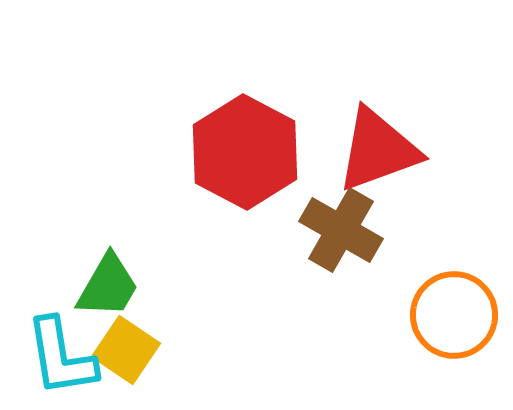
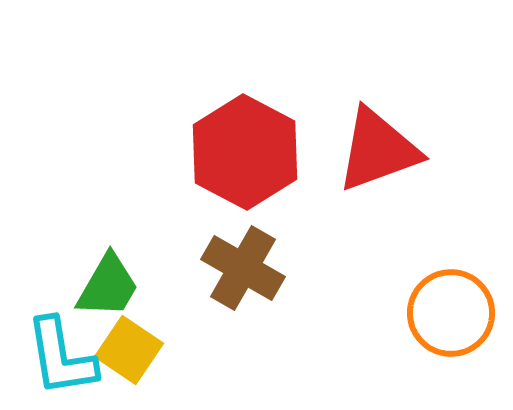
brown cross: moved 98 px left, 38 px down
orange circle: moved 3 px left, 2 px up
yellow square: moved 3 px right
